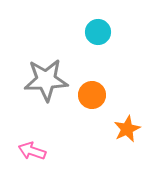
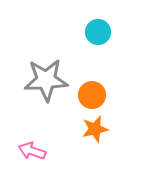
orange star: moved 32 px left; rotated 12 degrees clockwise
